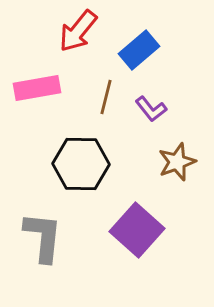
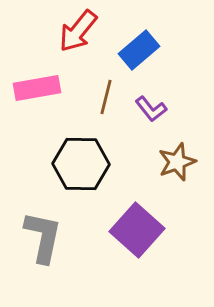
gray L-shape: rotated 6 degrees clockwise
